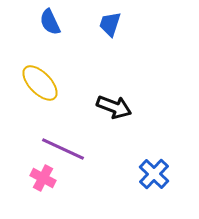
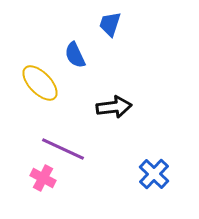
blue semicircle: moved 25 px right, 33 px down
black arrow: rotated 28 degrees counterclockwise
